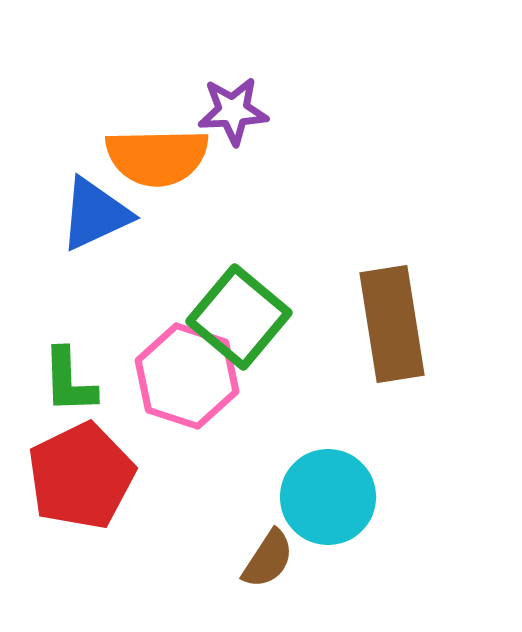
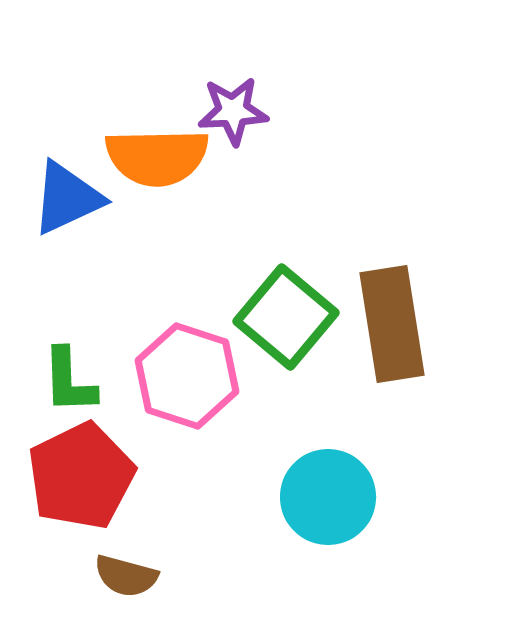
blue triangle: moved 28 px left, 16 px up
green square: moved 47 px right
brown semicircle: moved 142 px left, 17 px down; rotated 72 degrees clockwise
